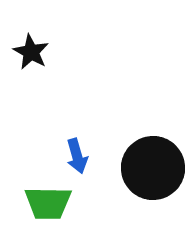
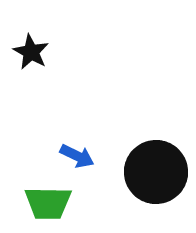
blue arrow: rotated 48 degrees counterclockwise
black circle: moved 3 px right, 4 px down
